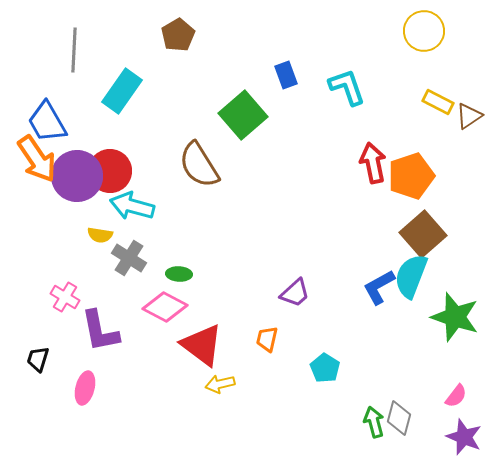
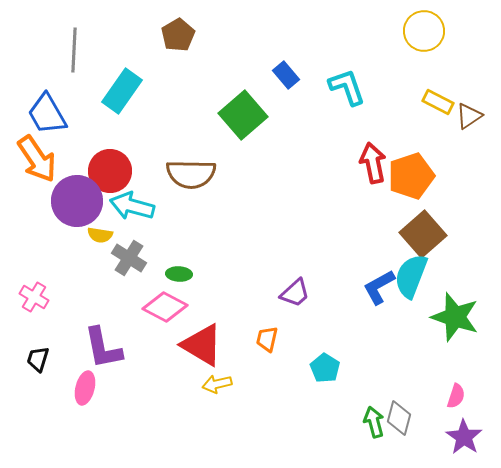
blue rectangle: rotated 20 degrees counterclockwise
blue trapezoid: moved 8 px up
brown semicircle: moved 8 px left, 9 px down; rotated 57 degrees counterclockwise
purple circle: moved 25 px down
pink cross: moved 31 px left
purple L-shape: moved 3 px right, 17 px down
red triangle: rotated 6 degrees counterclockwise
yellow arrow: moved 3 px left
pink semicircle: rotated 20 degrees counterclockwise
purple star: rotated 12 degrees clockwise
